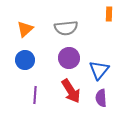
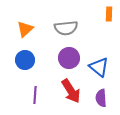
blue triangle: moved 3 px up; rotated 30 degrees counterclockwise
